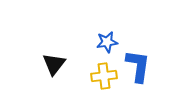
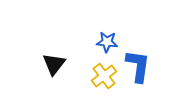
blue star: rotated 15 degrees clockwise
yellow cross: rotated 30 degrees counterclockwise
